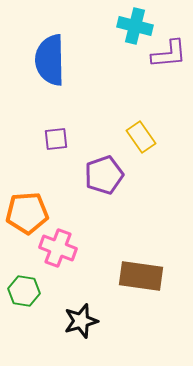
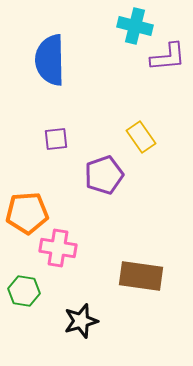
purple L-shape: moved 1 px left, 3 px down
pink cross: rotated 12 degrees counterclockwise
